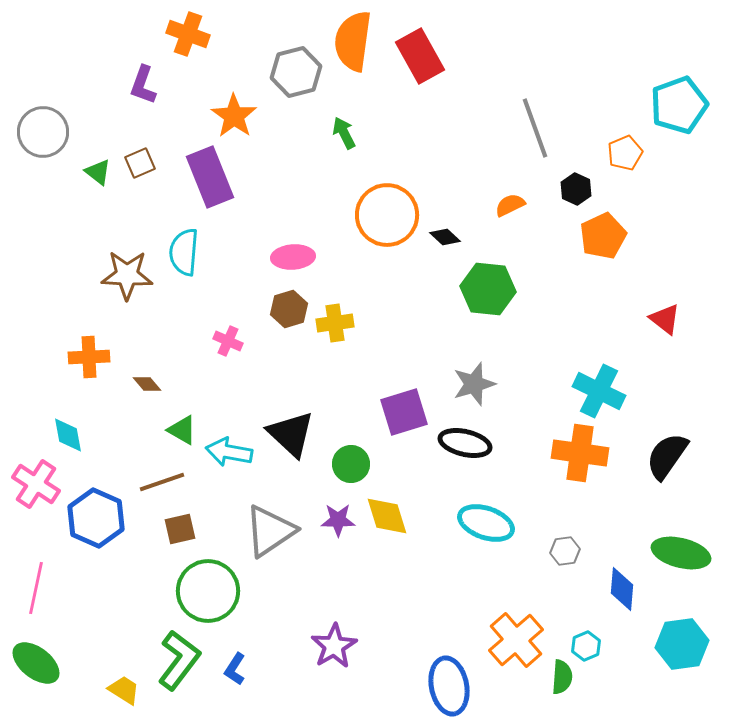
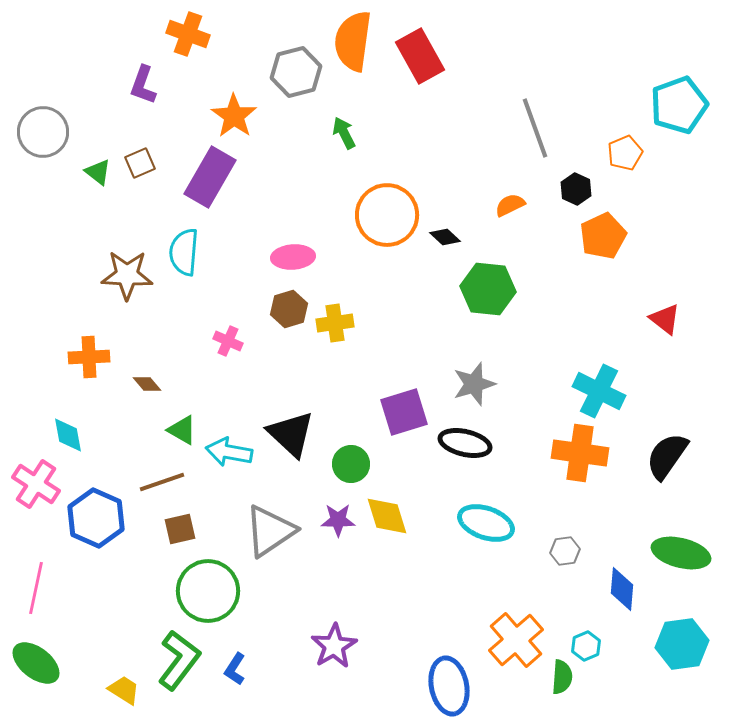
purple rectangle at (210, 177): rotated 52 degrees clockwise
